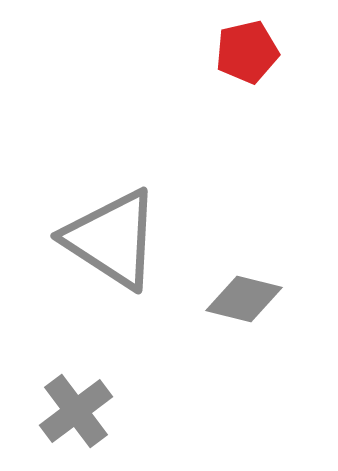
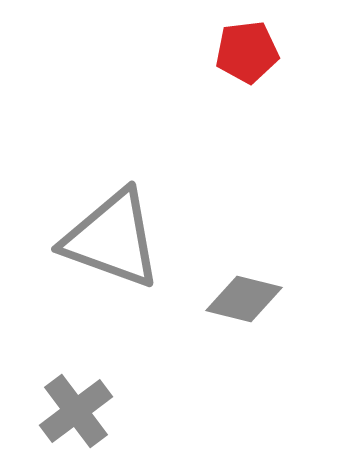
red pentagon: rotated 6 degrees clockwise
gray triangle: rotated 13 degrees counterclockwise
